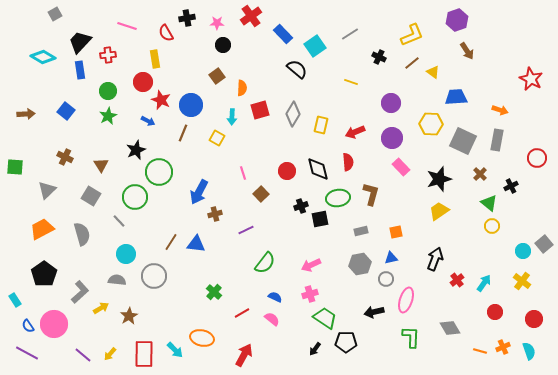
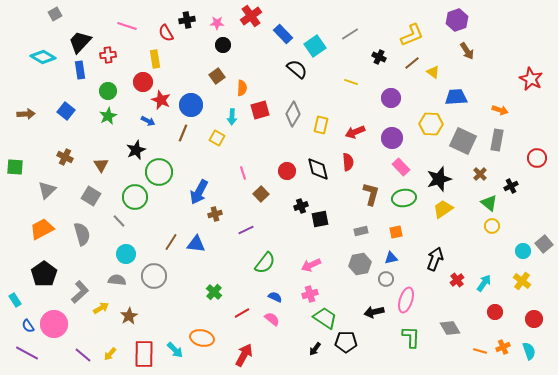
black cross at (187, 18): moved 2 px down
purple circle at (391, 103): moved 5 px up
green ellipse at (338, 198): moved 66 px right
yellow trapezoid at (439, 211): moved 4 px right, 2 px up
